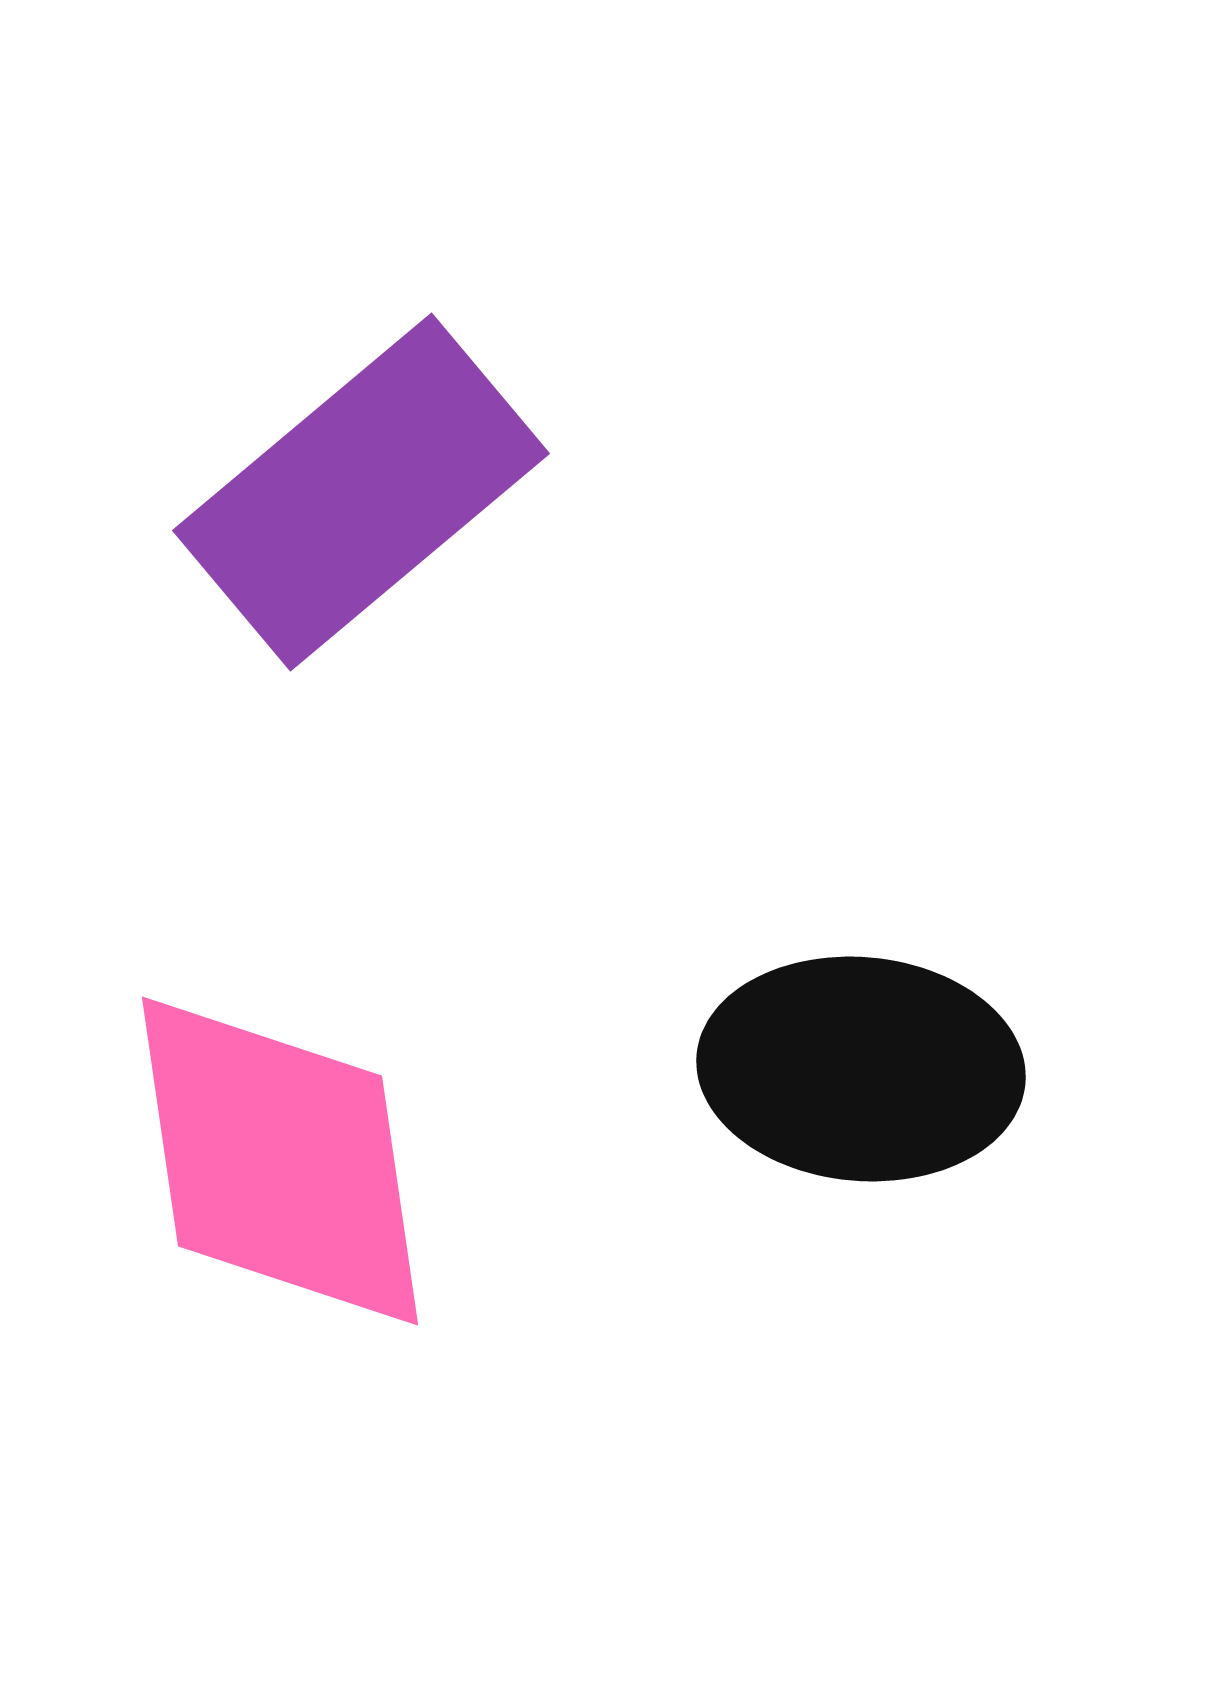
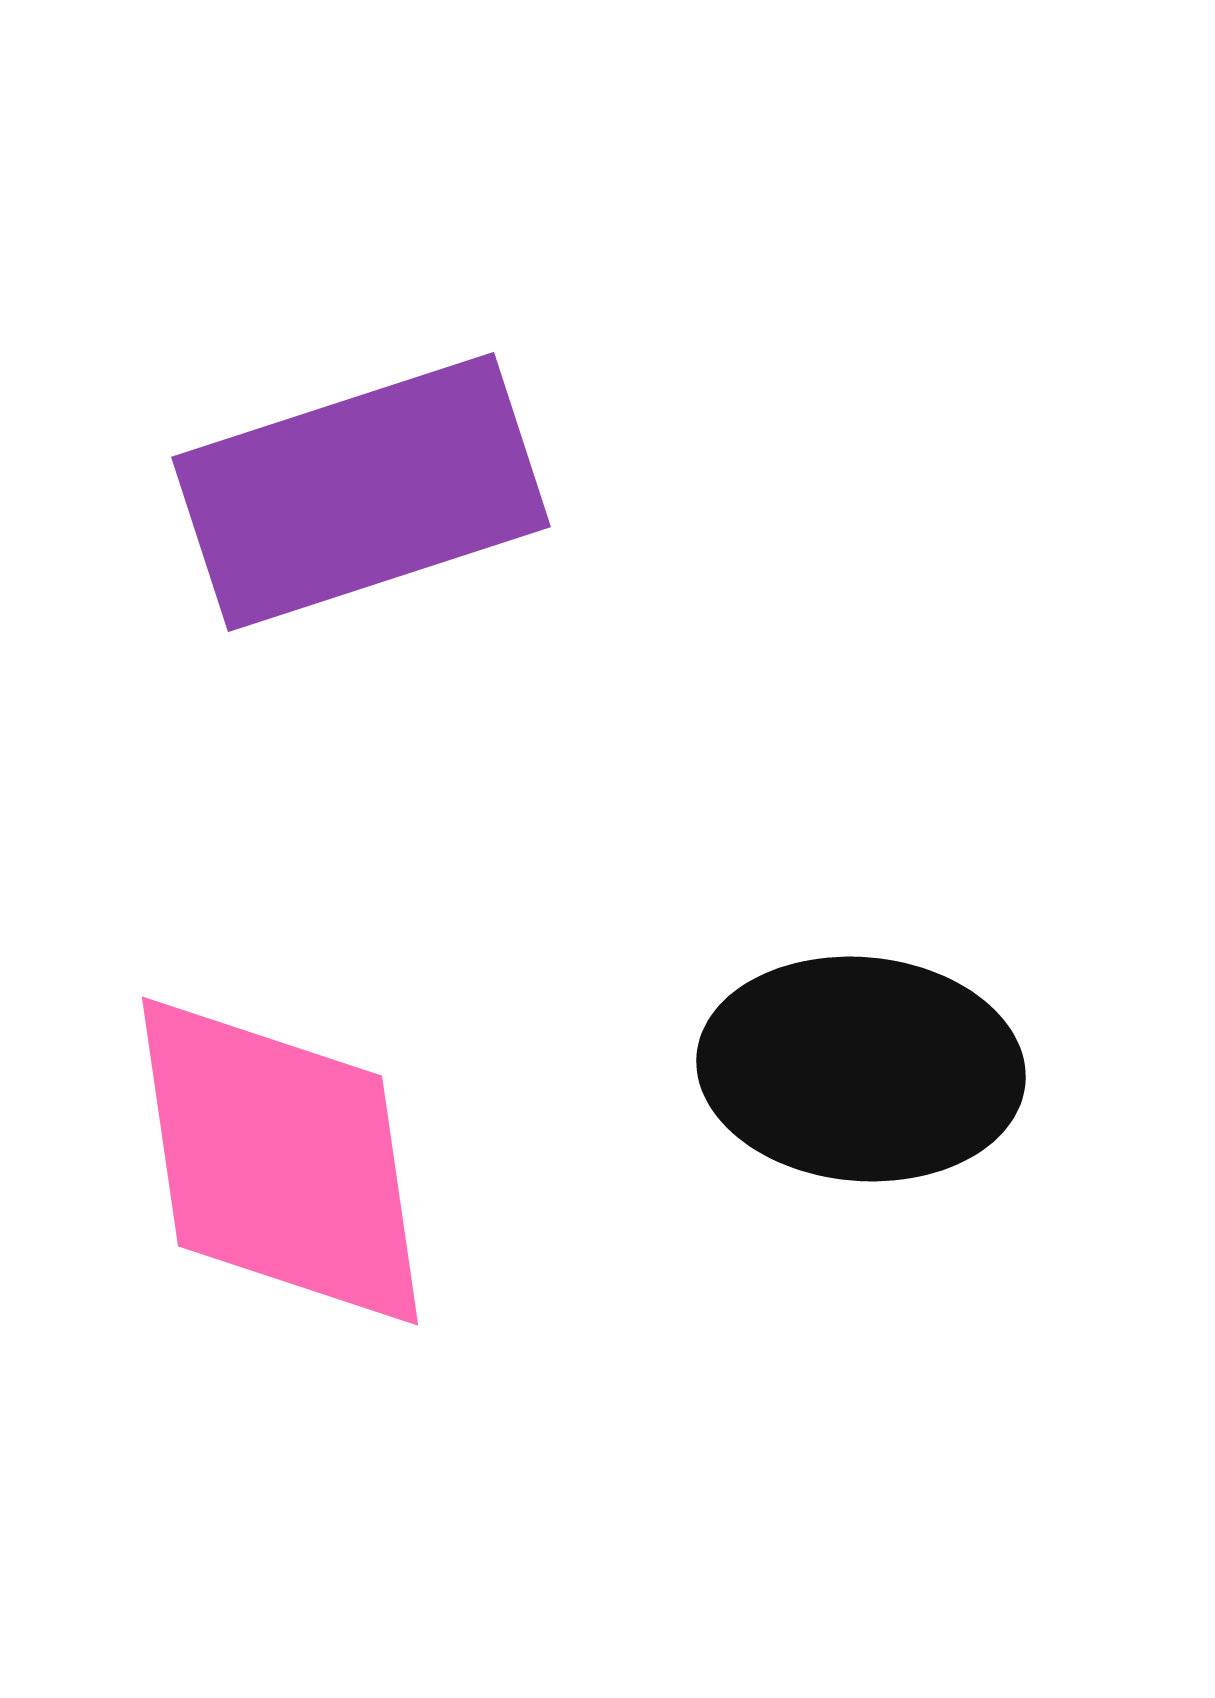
purple rectangle: rotated 22 degrees clockwise
